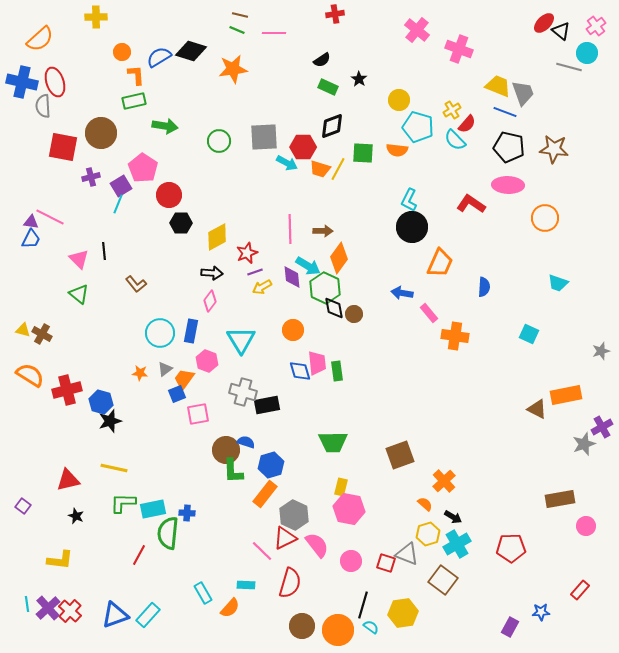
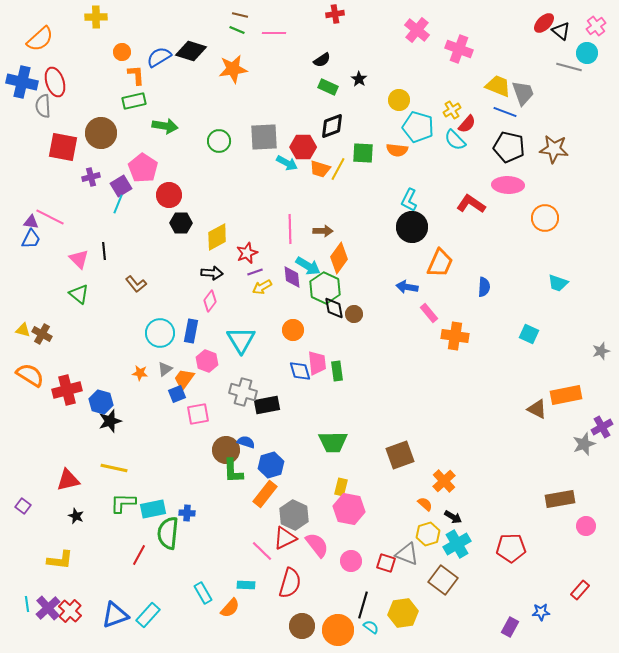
blue arrow at (402, 293): moved 5 px right, 6 px up
